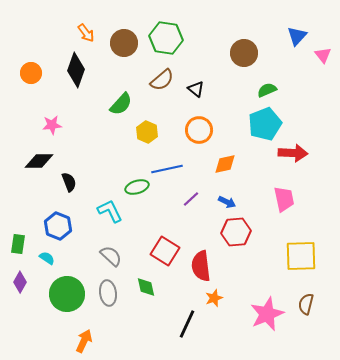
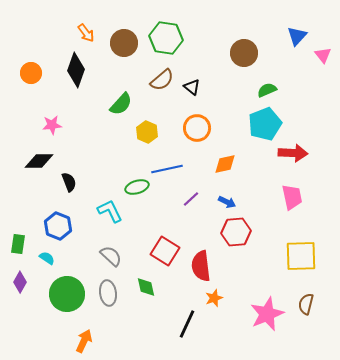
black triangle at (196, 89): moved 4 px left, 2 px up
orange circle at (199, 130): moved 2 px left, 2 px up
pink trapezoid at (284, 199): moved 8 px right, 2 px up
